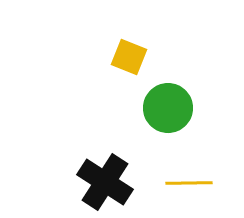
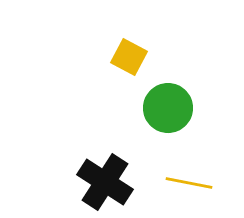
yellow square: rotated 6 degrees clockwise
yellow line: rotated 12 degrees clockwise
